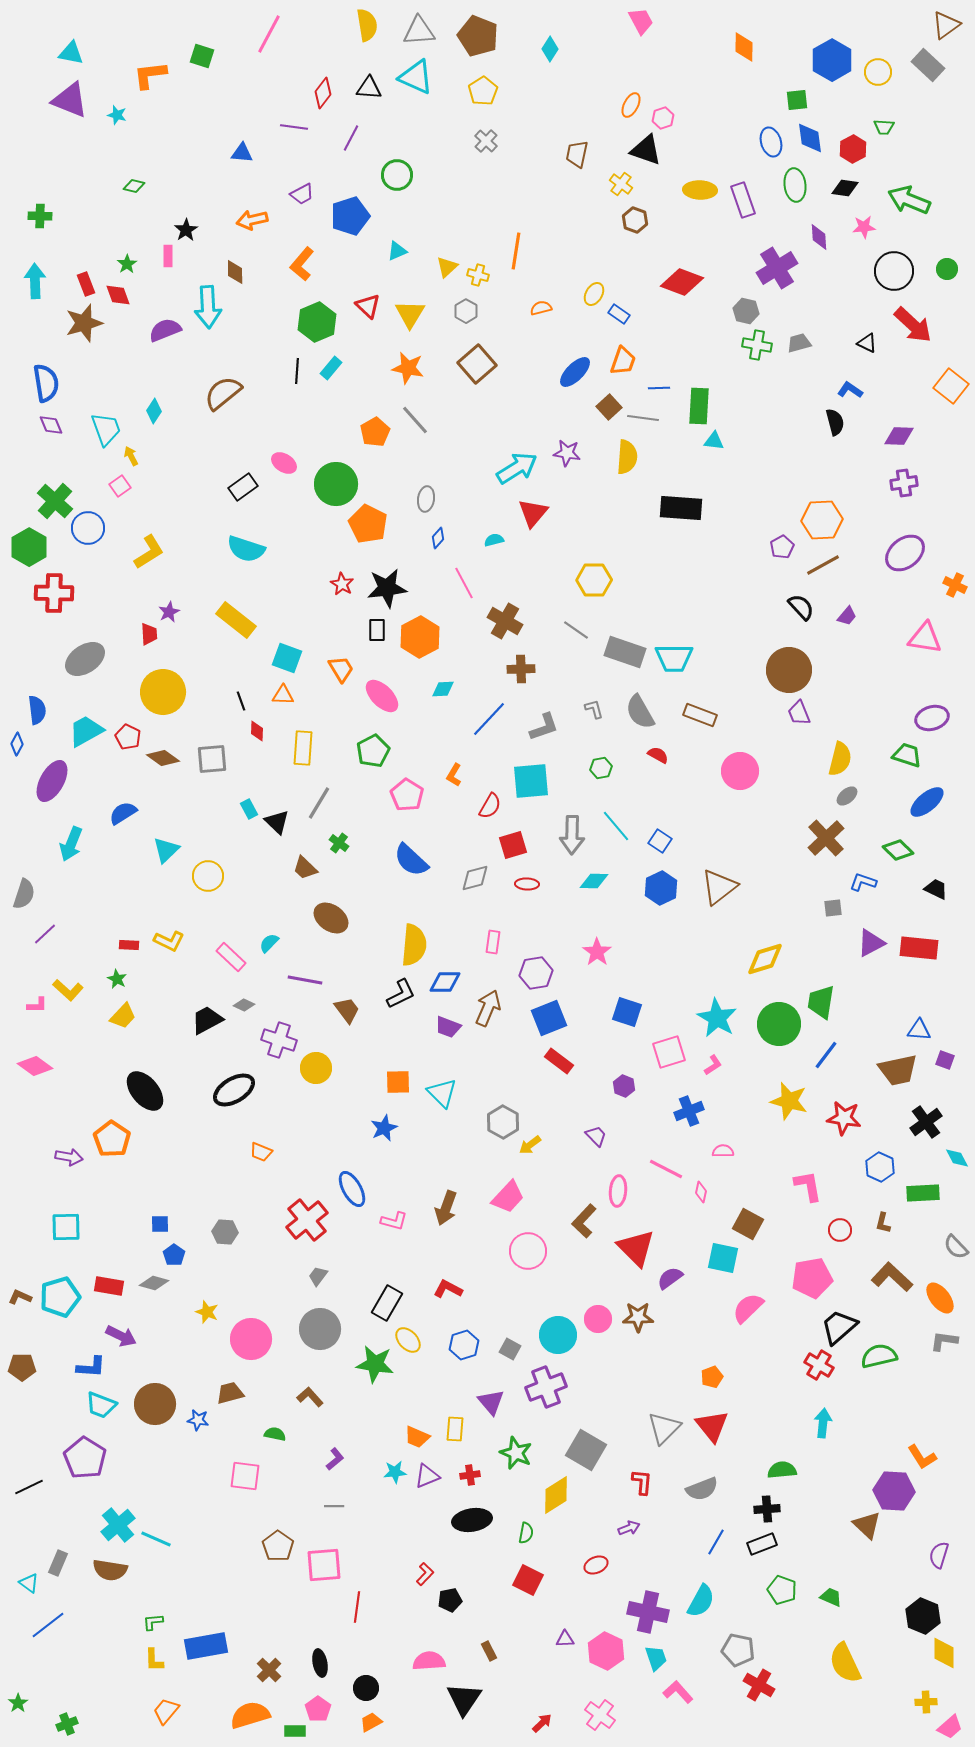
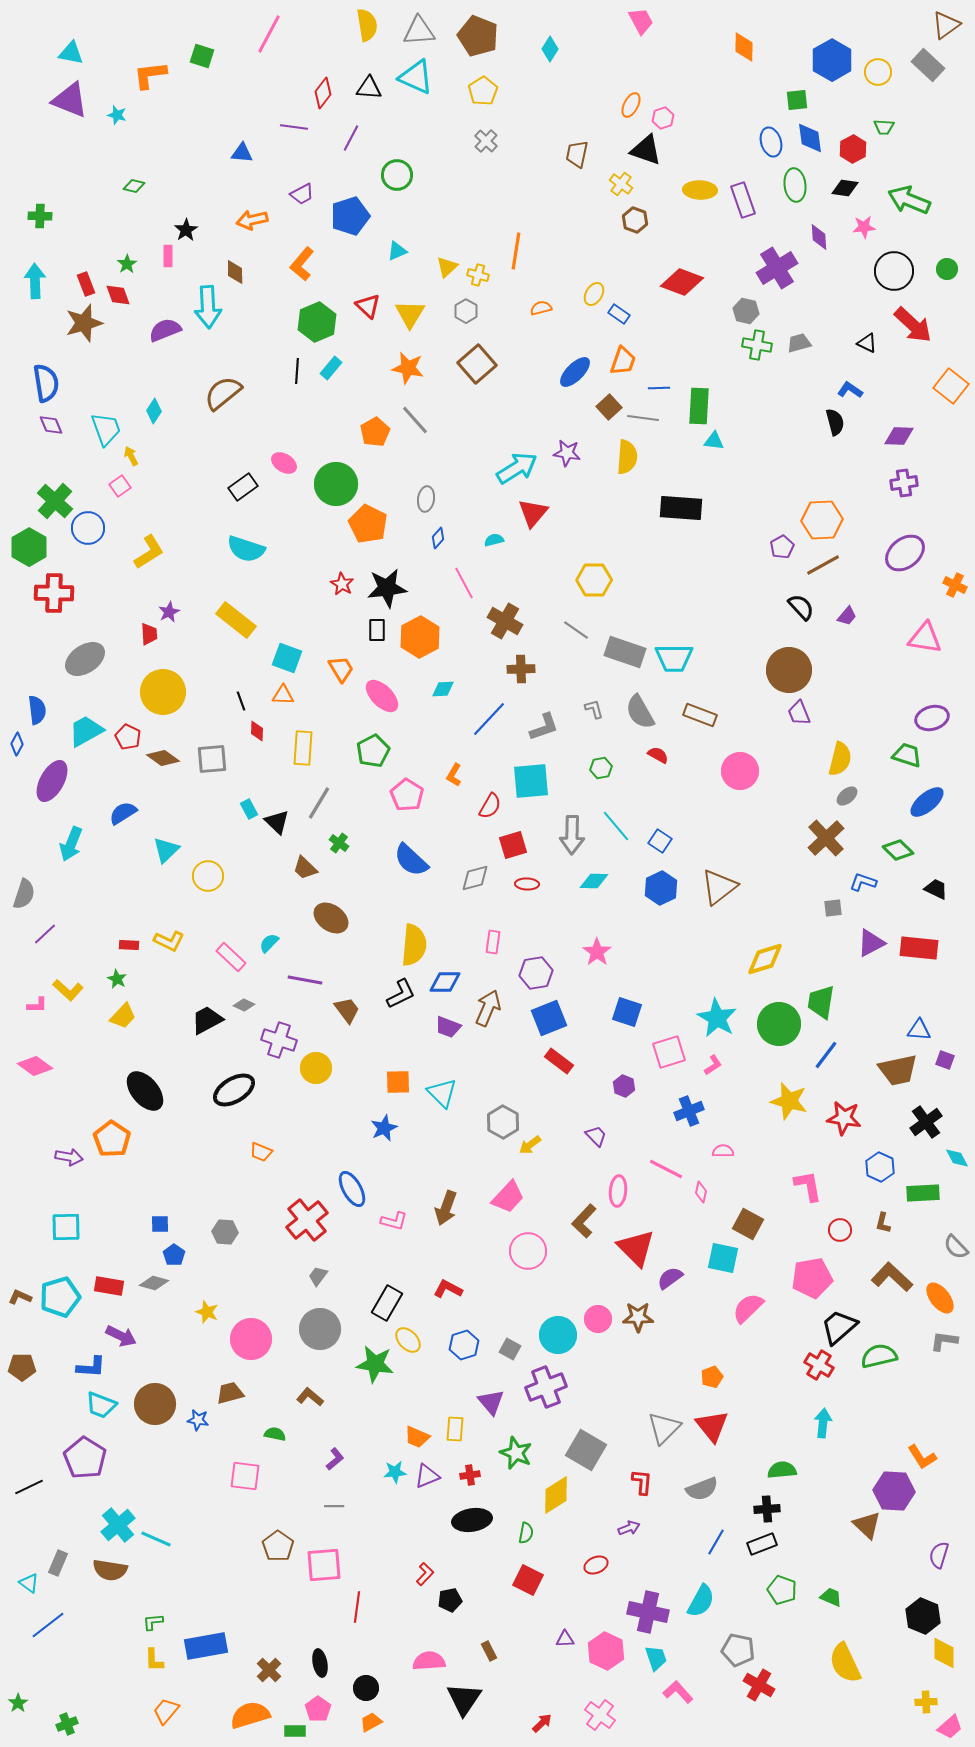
brown L-shape at (310, 1397): rotated 8 degrees counterclockwise
